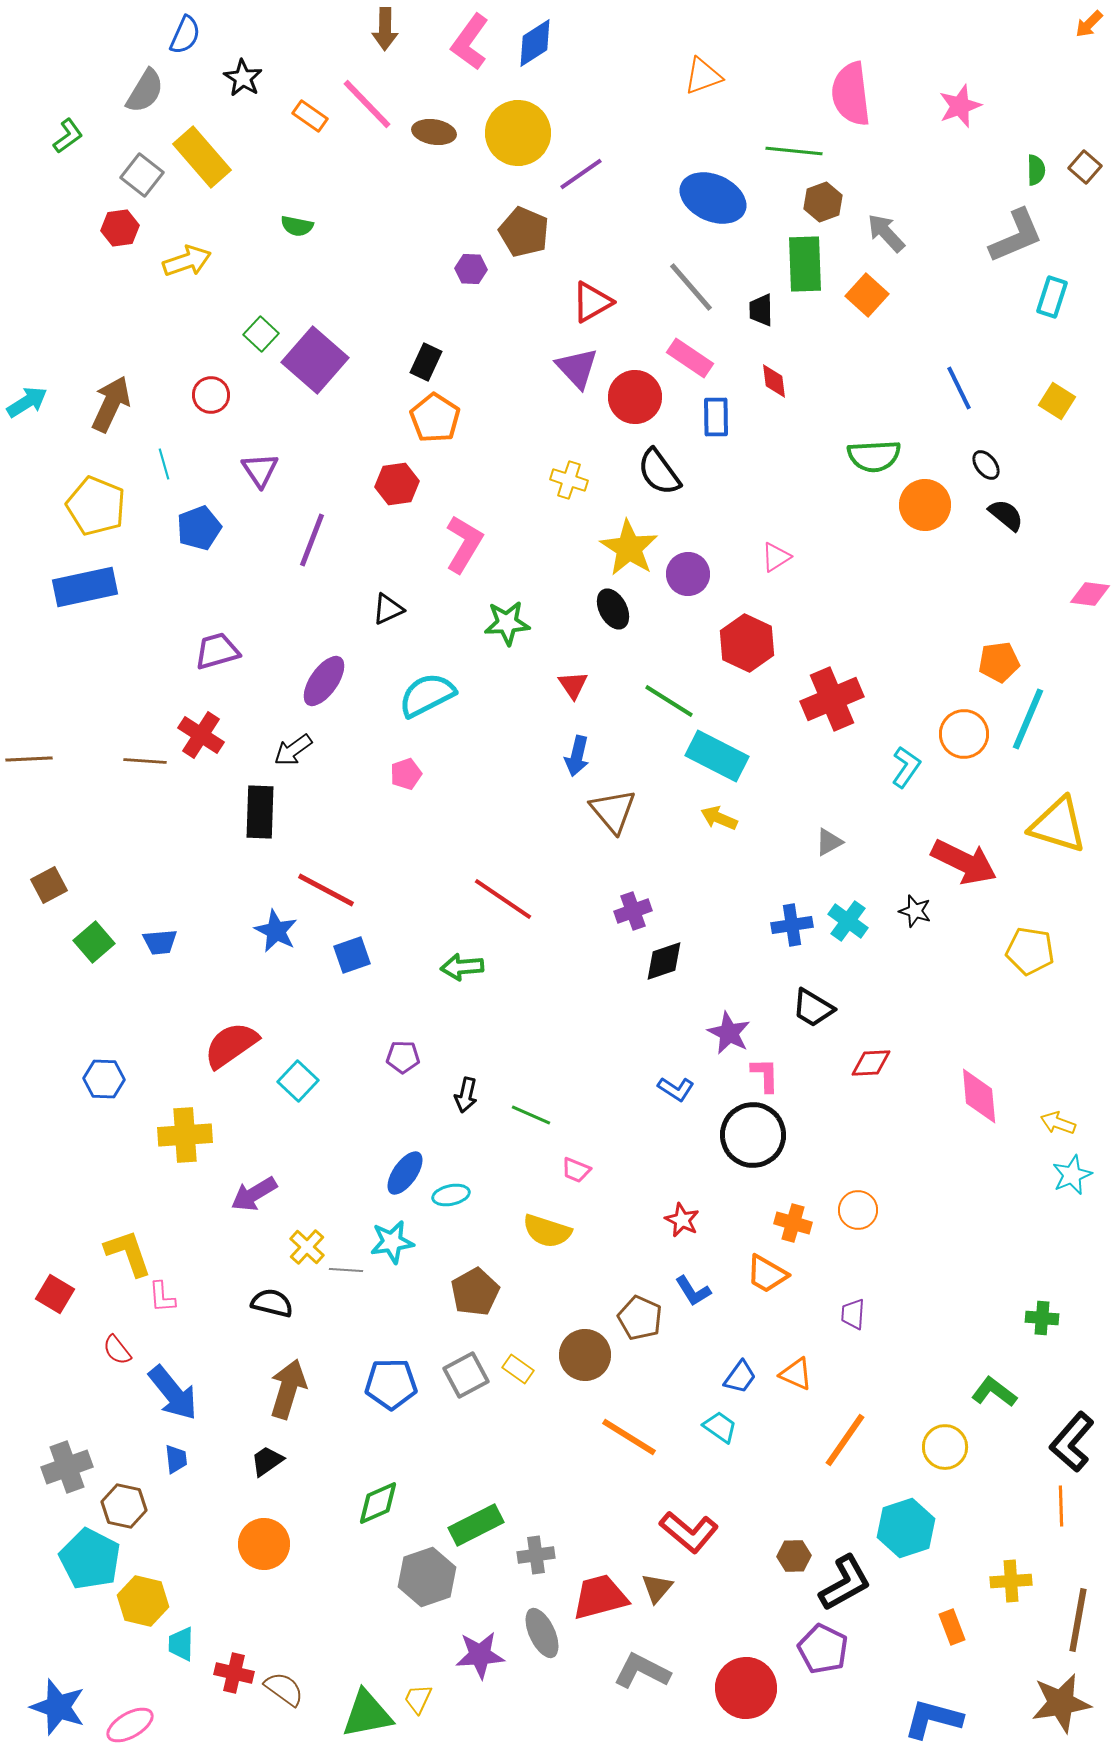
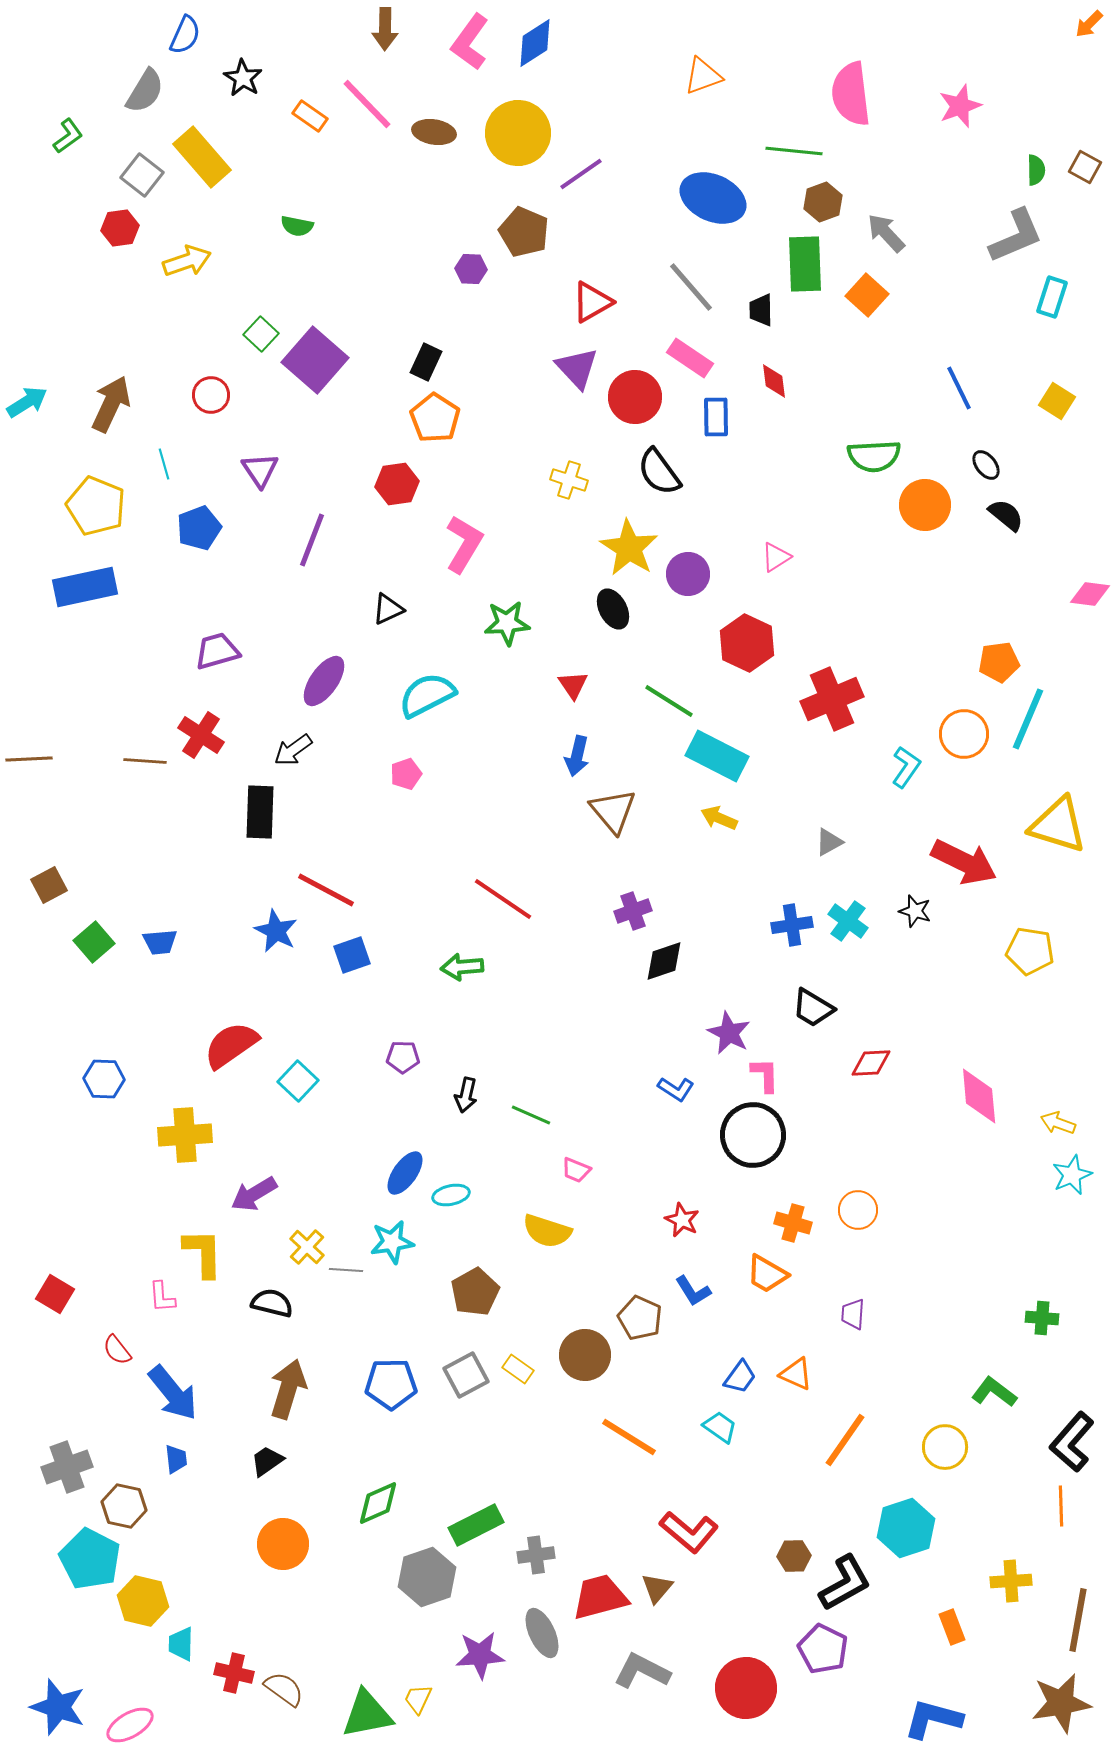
brown square at (1085, 167): rotated 12 degrees counterclockwise
yellow L-shape at (128, 1253): moved 75 px right; rotated 18 degrees clockwise
orange circle at (264, 1544): moved 19 px right
